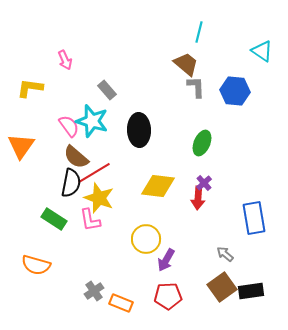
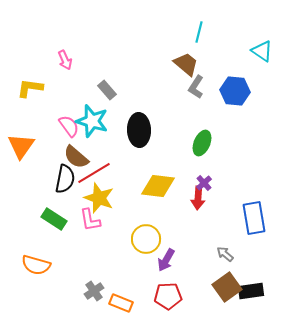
gray L-shape: rotated 145 degrees counterclockwise
black semicircle: moved 6 px left, 4 px up
brown square: moved 5 px right
